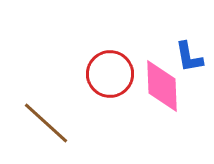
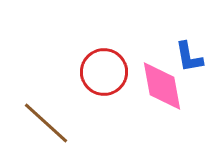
red circle: moved 6 px left, 2 px up
pink diamond: rotated 8 degrees counterclockwise
